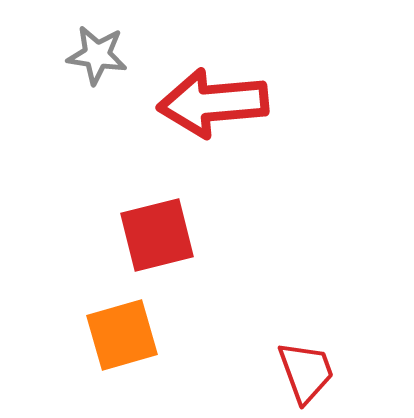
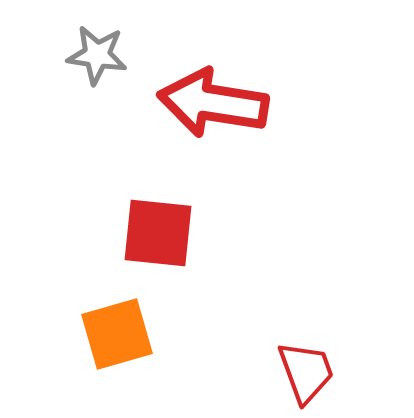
red arrow: rotated 14 degrees clockwise
red square: moved 1 px right, 2 px up; rotated 20 degrees clockwise
orange square: moved 5 px left, 1 px up
